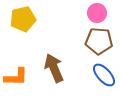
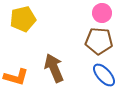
pink circle: moved 5 px right
orange L-shape: rotated 15 degrees clockwise
